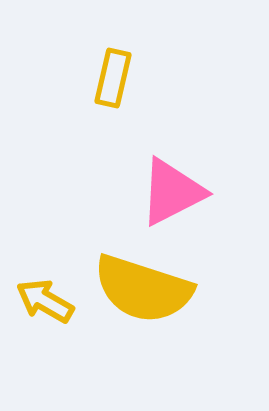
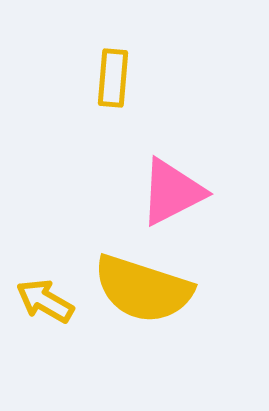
yellow rectangle: rotated 8 degrees counterclockwise
